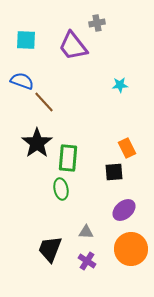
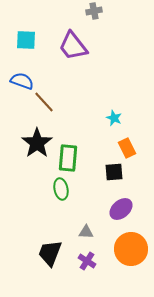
gray cross: moved 3 px left, 12 px up
cyan star: moved 6 px left, 33 px down; rotated 28 degrees clockwise
purple ellipse: moved 3 px left, 1 px up
black trapezoid: moved 4 px down
